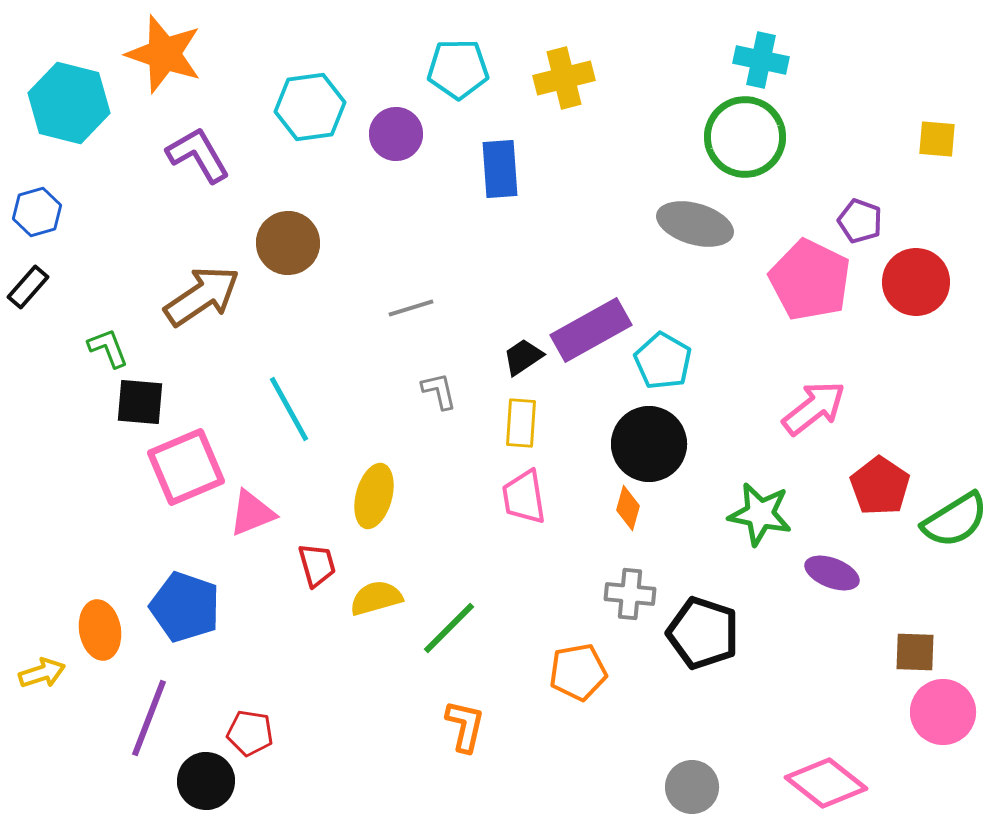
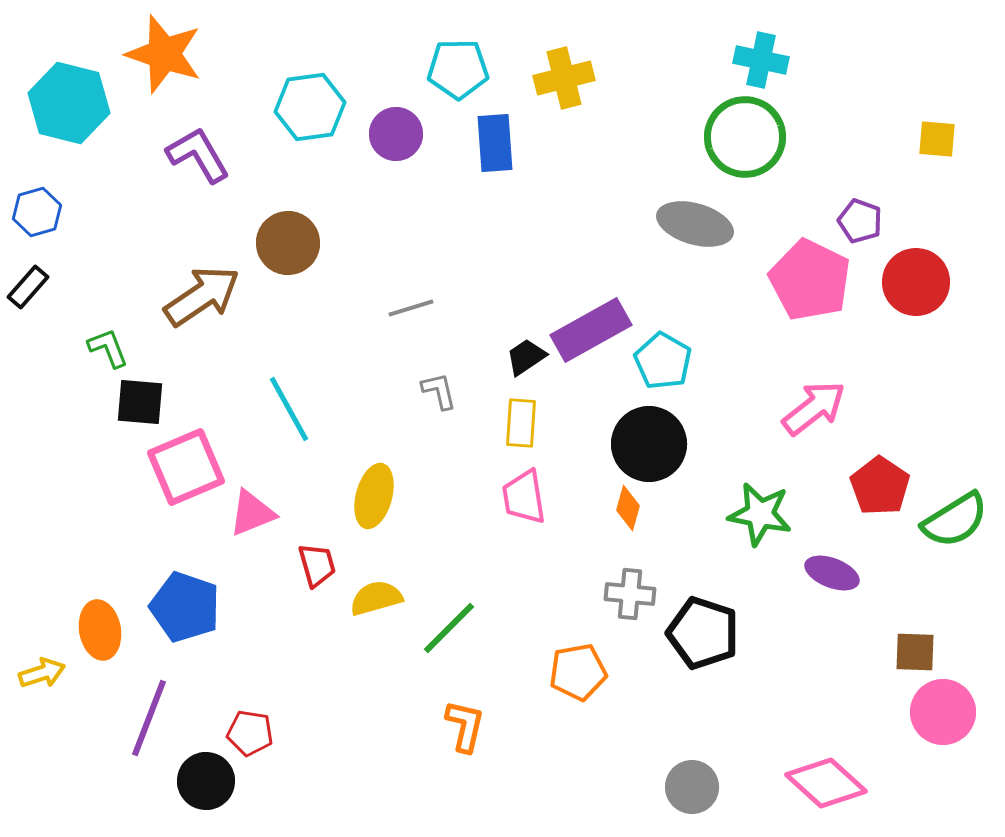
blue rectangle at (500, 169): moved 5 px left, 26 px up
black trapezoid at (523, 357): moved 3 px right
pink diamond at (826, 783): rotated 4 degrees clockwise
